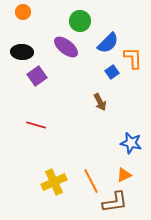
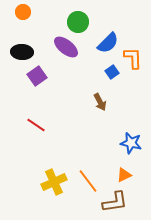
green circle: moved 2 px left, 1 px down
red line: rotated 18 degrees clockwise
orange line: moved 3 px left; rotated 10 degrees counterclockwise
